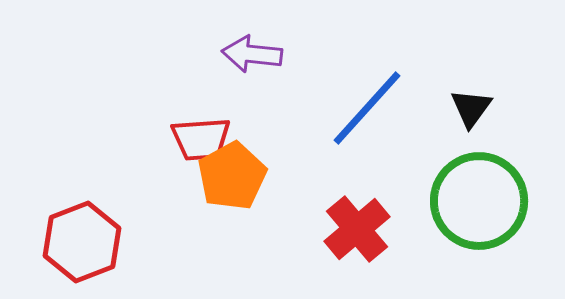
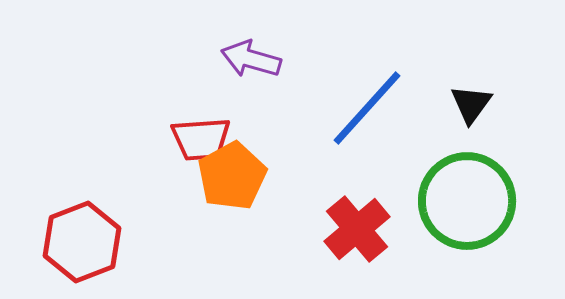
purple arrow: moved 1 px left, 5 px down; rotated 10 degrees clockwise
black triangle: moved 4 px up
green circle: moved 12 px left
